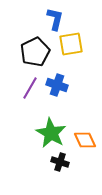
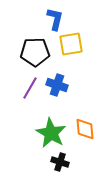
black pentagon: rotated 24 degrees clockwise
orange diamond: moved 11 px up; rotated 20 degrees clockwise
